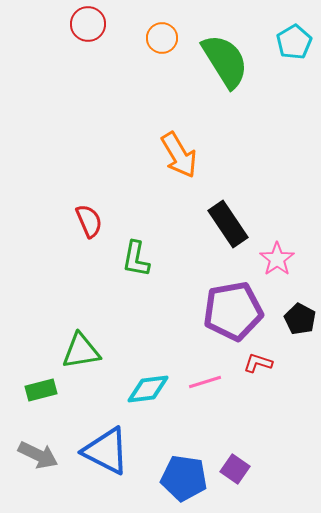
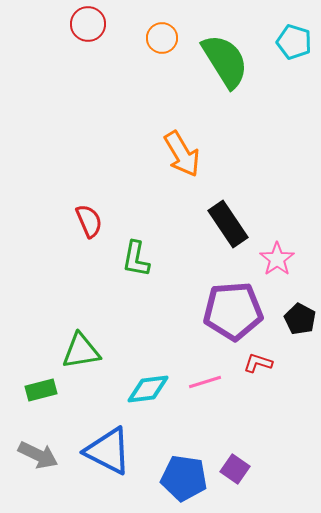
cyan pentagon: rotated 24 degrees counterclockwise
orange arrow: moved 3 px right, 1 px up
purple pentagon: rotated 6 degrees clockwise
blue triangle: moved 2 px right
